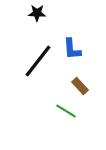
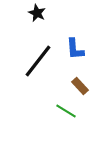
black star: rotated 24 degrees clockwise
blue L-shape: moved 3 px right
